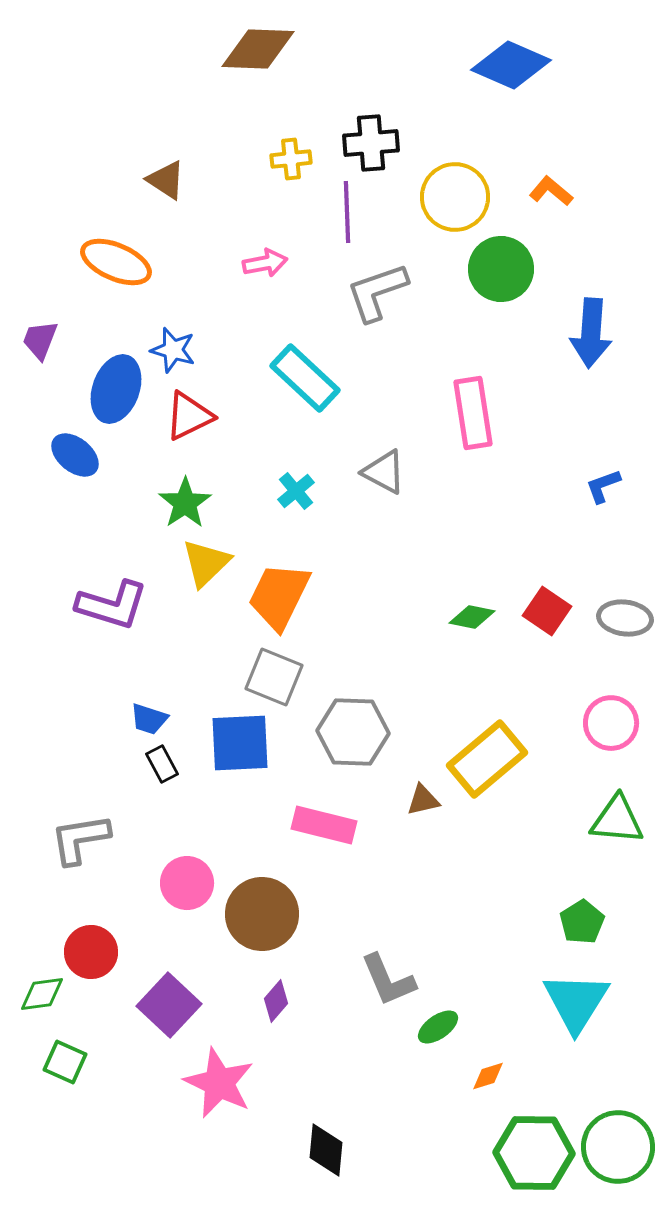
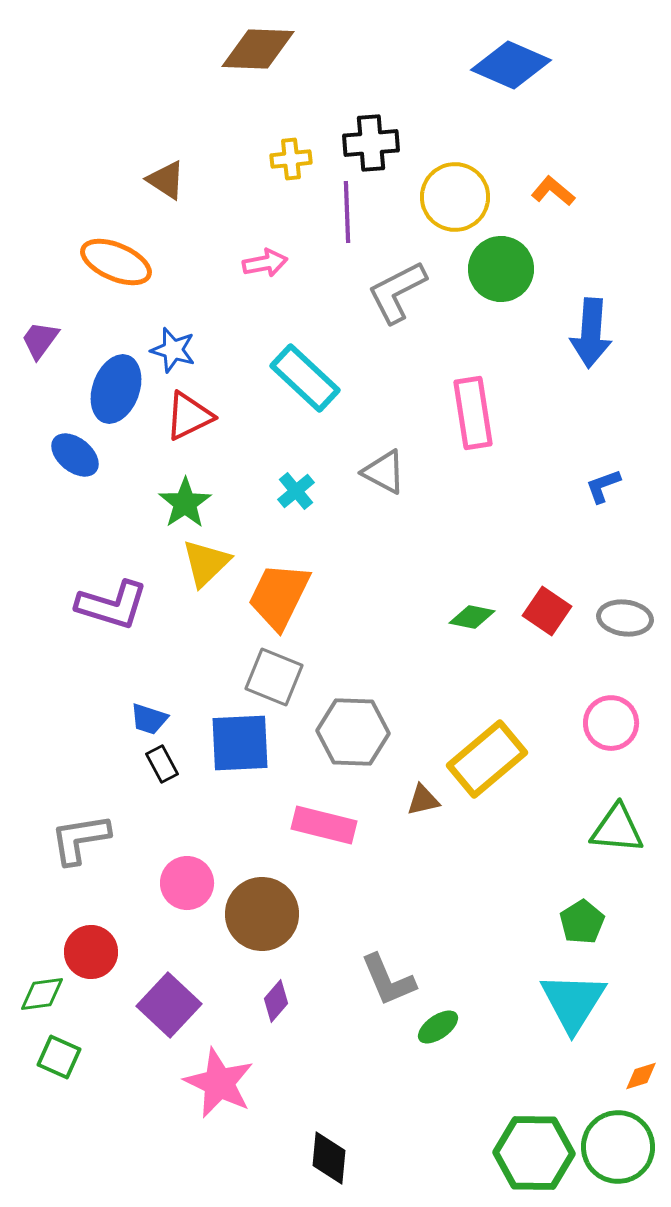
orange L-shape at (551, 191): moved 2 px right
gray L-shape at (377, 292): moved 20 px right; rotated 8 degrees counterclockwise
purple trapezoid at (40, 340): rotated 15 degrees clockwise
green triangle at (617, 820): moved 9 px down
cyan triangle at (576, 1002): moved 3 px left
green square at (65, 1062): moved 6 px left, 5 px up
orange diamond at (488, 1076): moved 153 px right
black diamond at (326, 1150): moved 3 px right, 8 px down
